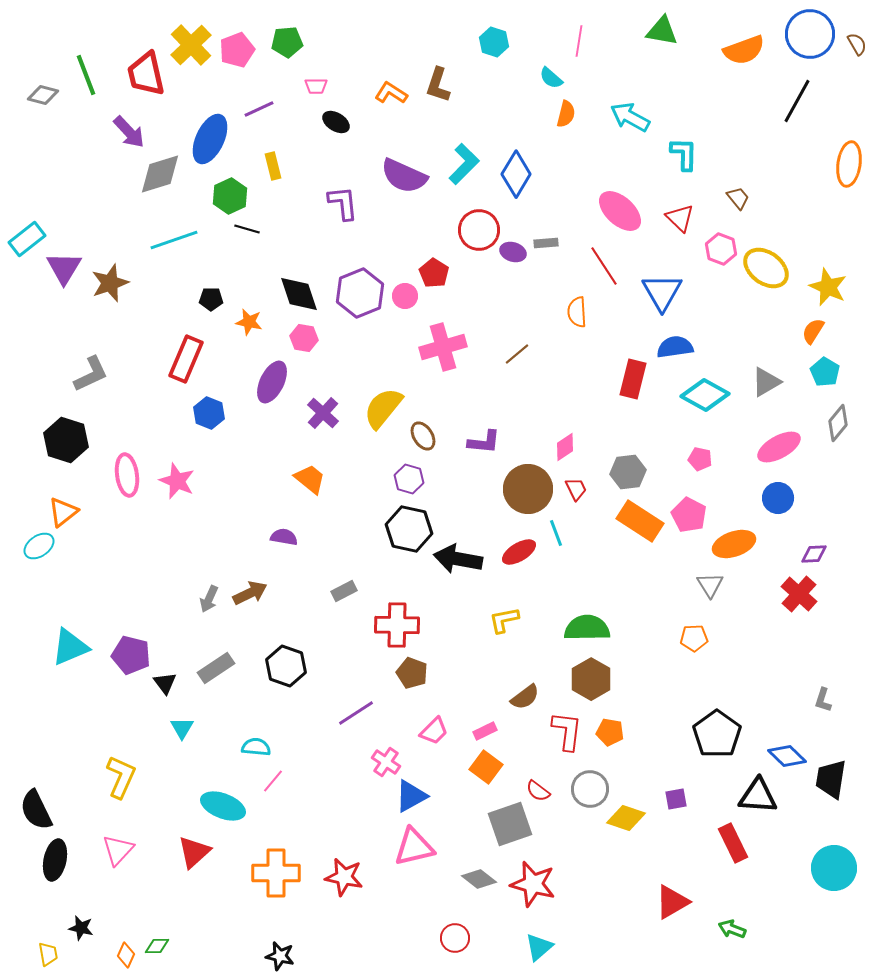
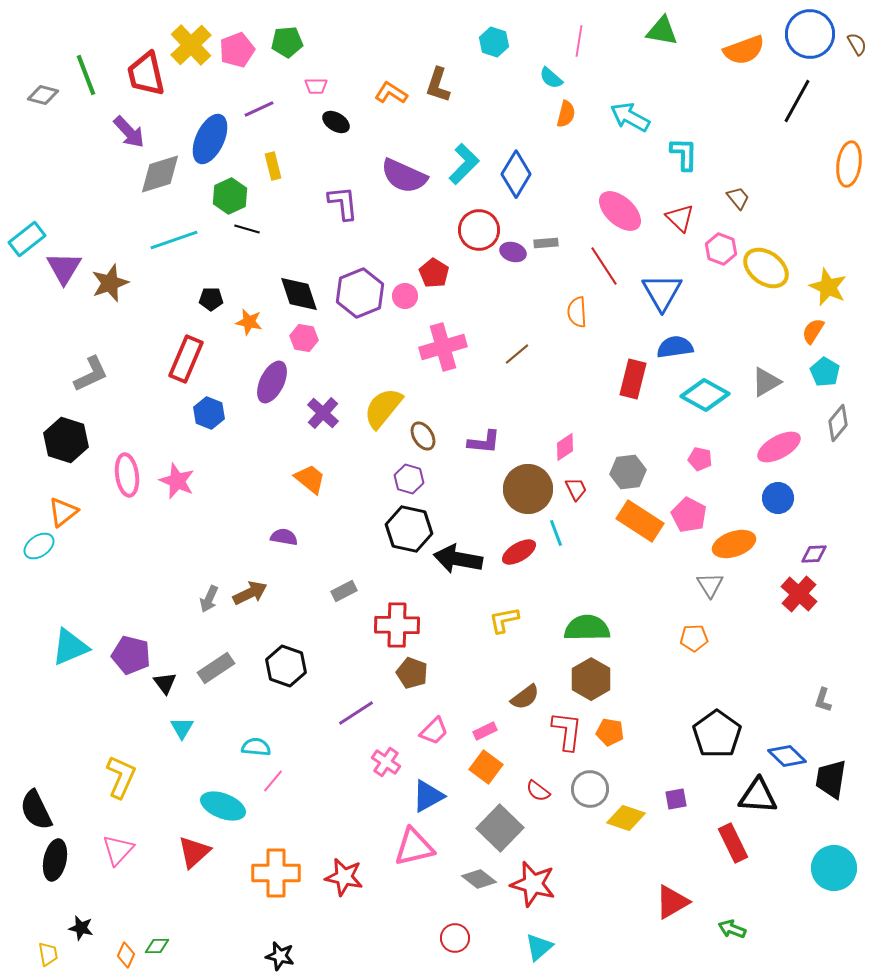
blue triangle at (411, 796): moved 17 px right
gray square at (510, 824): moved 10 px left, 4 px down; rotated 27 degrees counterclockwise
